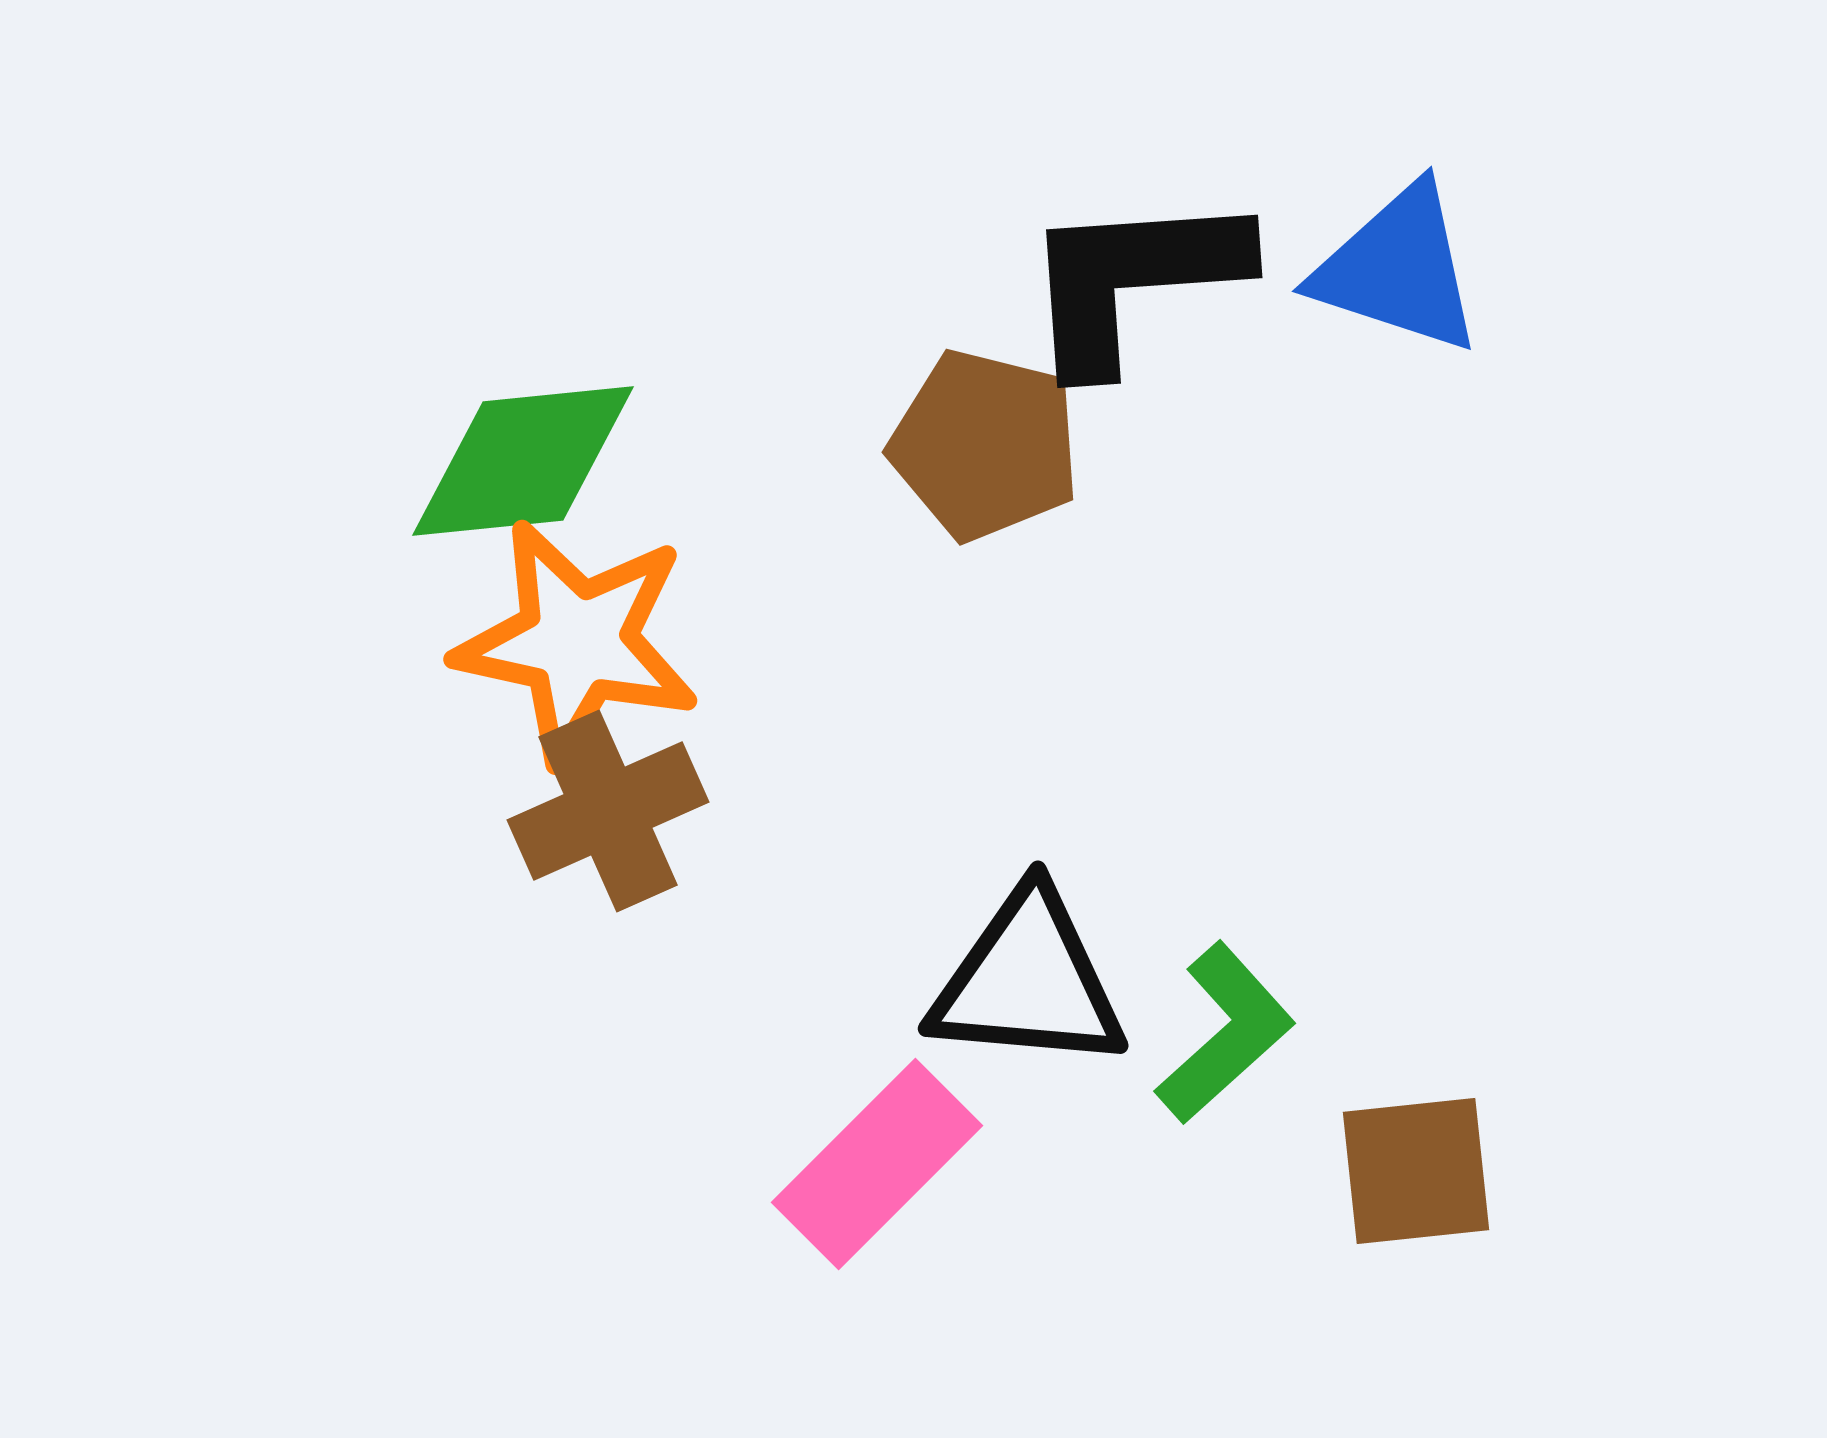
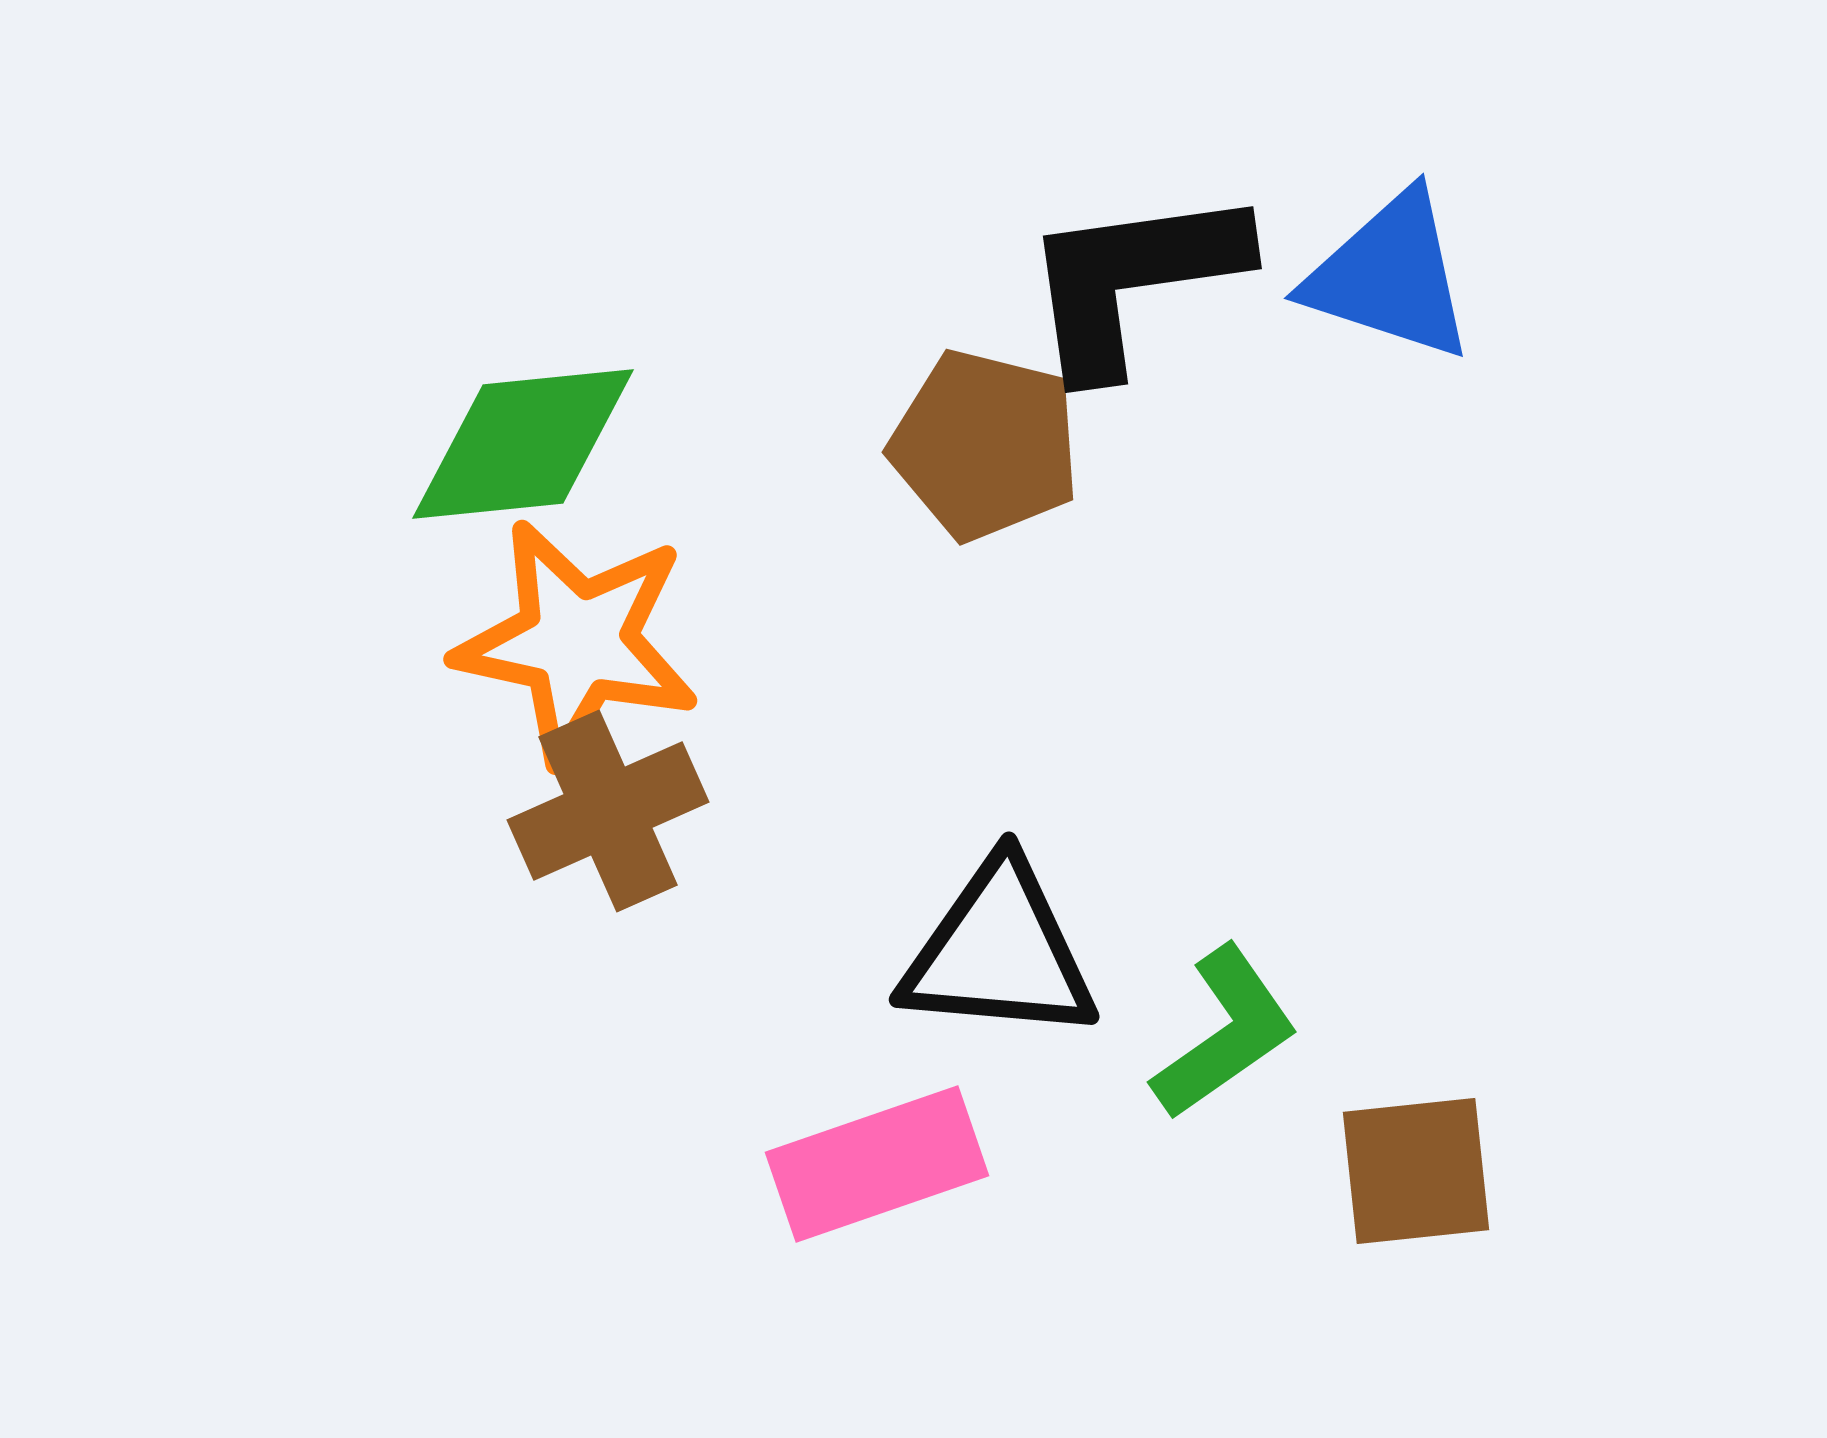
blue triangle: moved 8 px left, 7 px down
black L-shape: rotated 4 degrees counterclockwise
green diamond: moved 17 px up
black triangle: moved 29 px left, 29 px up
green L-shape: rotated 7 degrees clockwise
pink rectangle: rotated 26 degrees clockwise
